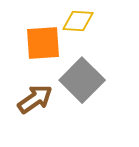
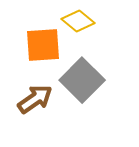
yellow diamond: rotated 36 degrees clockwise
orange square: moved 2 px down
